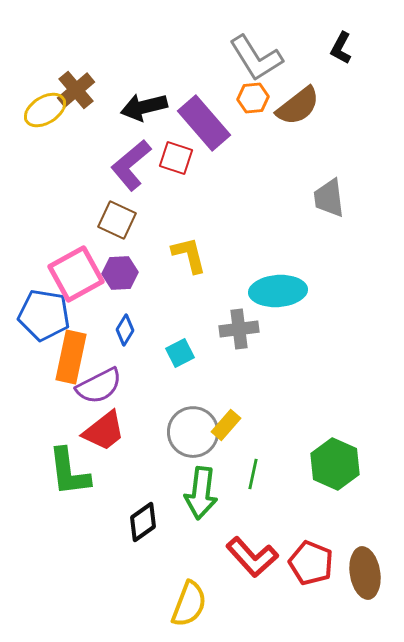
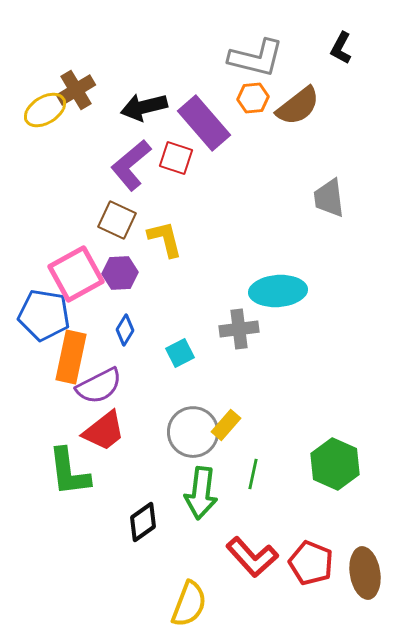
gray L-shape: rotated 44 degrees counterclockwise
brown cross: rotated 9 degrees clockwise
yellow L-shape: moved 24 px left, 16 px up
